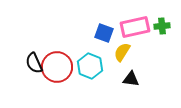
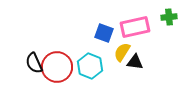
green cross: moved 7 px right, 9 px up
black triangle: moved 4 px right, 17 px up
